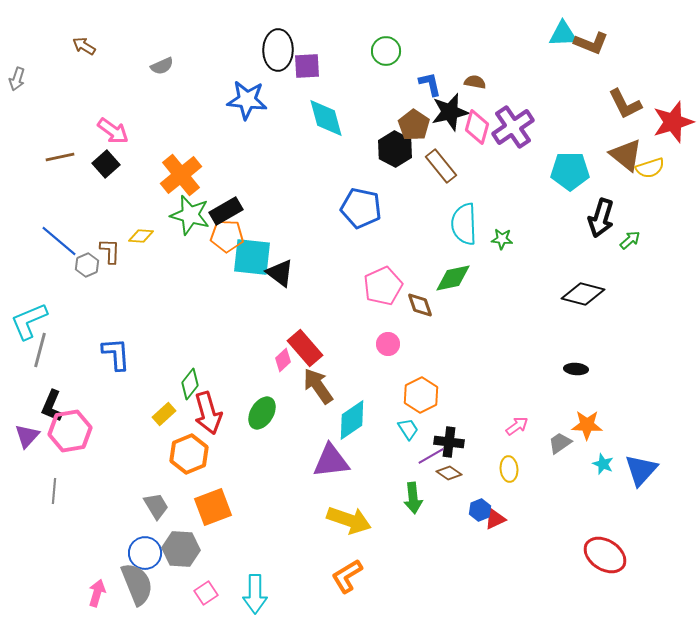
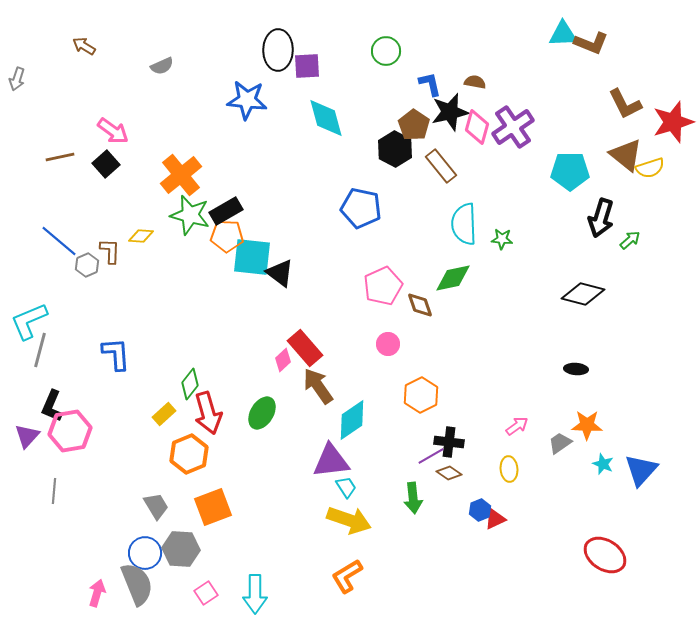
cyan trapezoid at (408, 429): moved 62 px left, 58 px down
